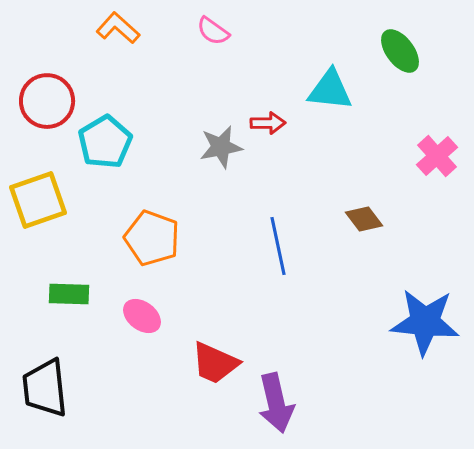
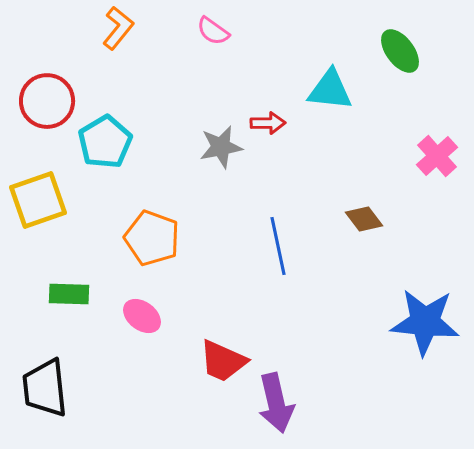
orange L-shape: rotated 87 degrees clockwise
red trapezoid: moved 8 px right, 2 px up
